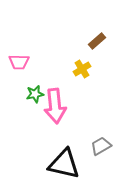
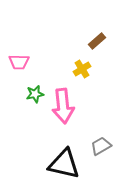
pink arrow: moved 8 px right
